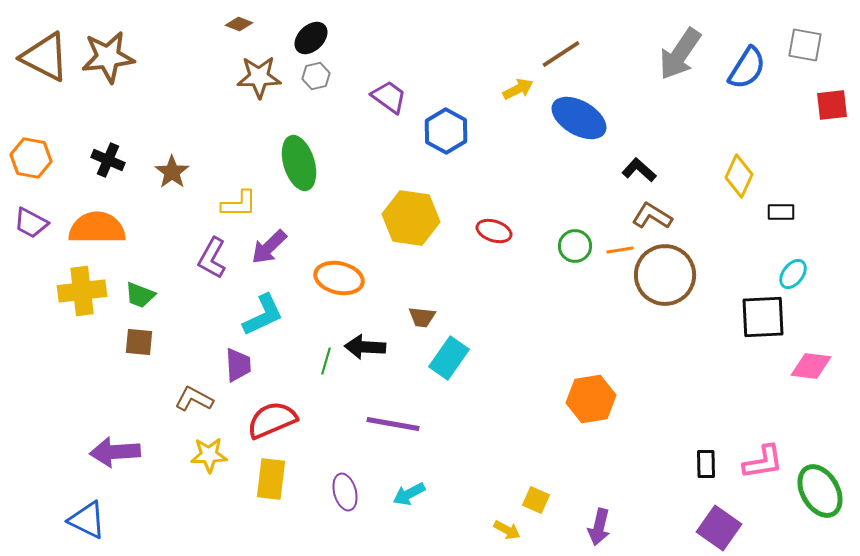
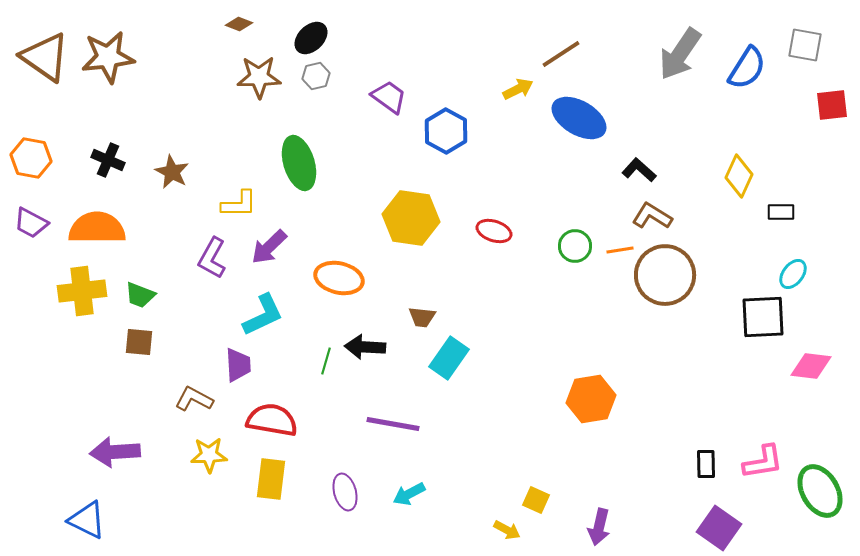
brown triangle at (45, 57): rotated 8 degrees clockwise
brown star at (172, 172): rotated 8 degrees counterclockwise
red semicircle at (272, 420): rotated 33 degrees clockwise
